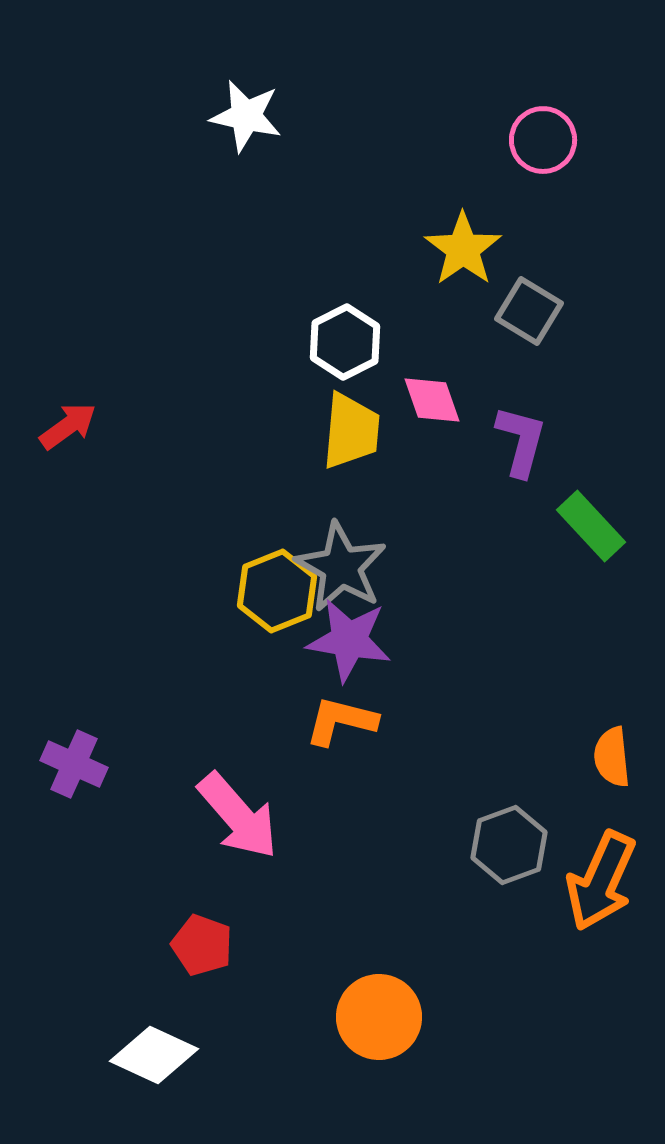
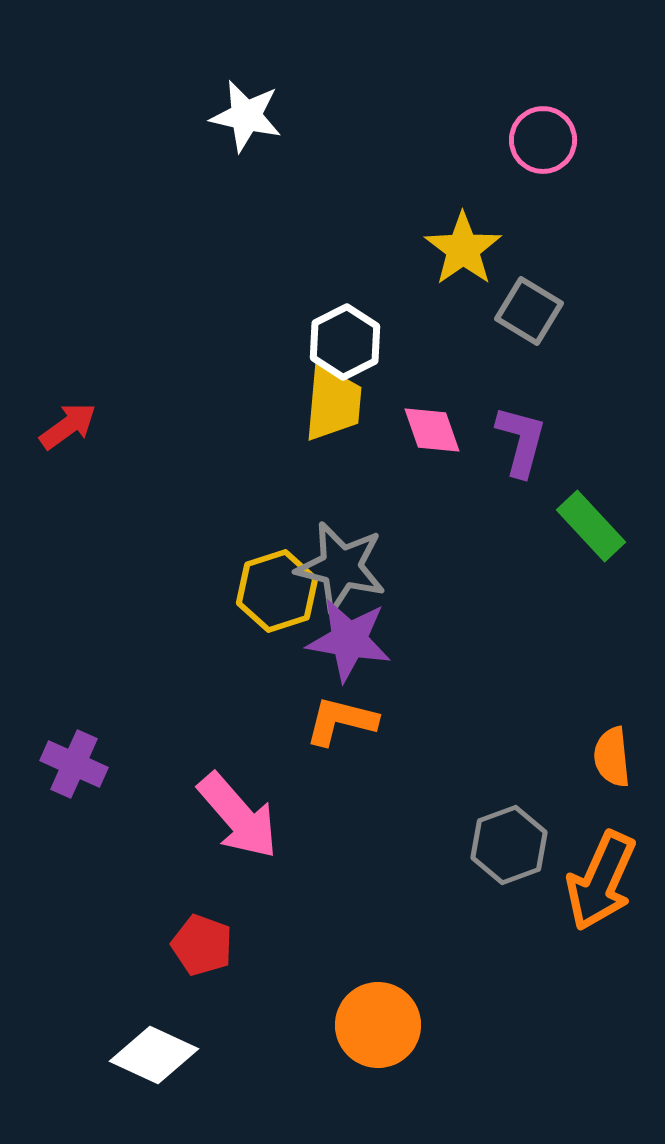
pink diamond: moved 30 px down
yellow trapezoid: moved 18 px left, 28 px up
gray star: rotated 16 degrees counterclockwise
yellow hexagon: rotated 4 degrees clockwise
orange circle: moved 1 px left, 8 px down
